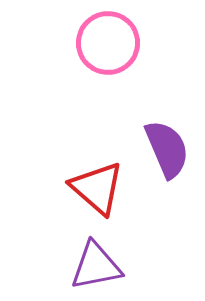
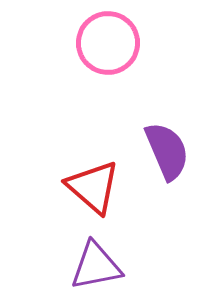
purple semicircle: moved 2 px down
red triangle: moved 4 px left, 1 px up
